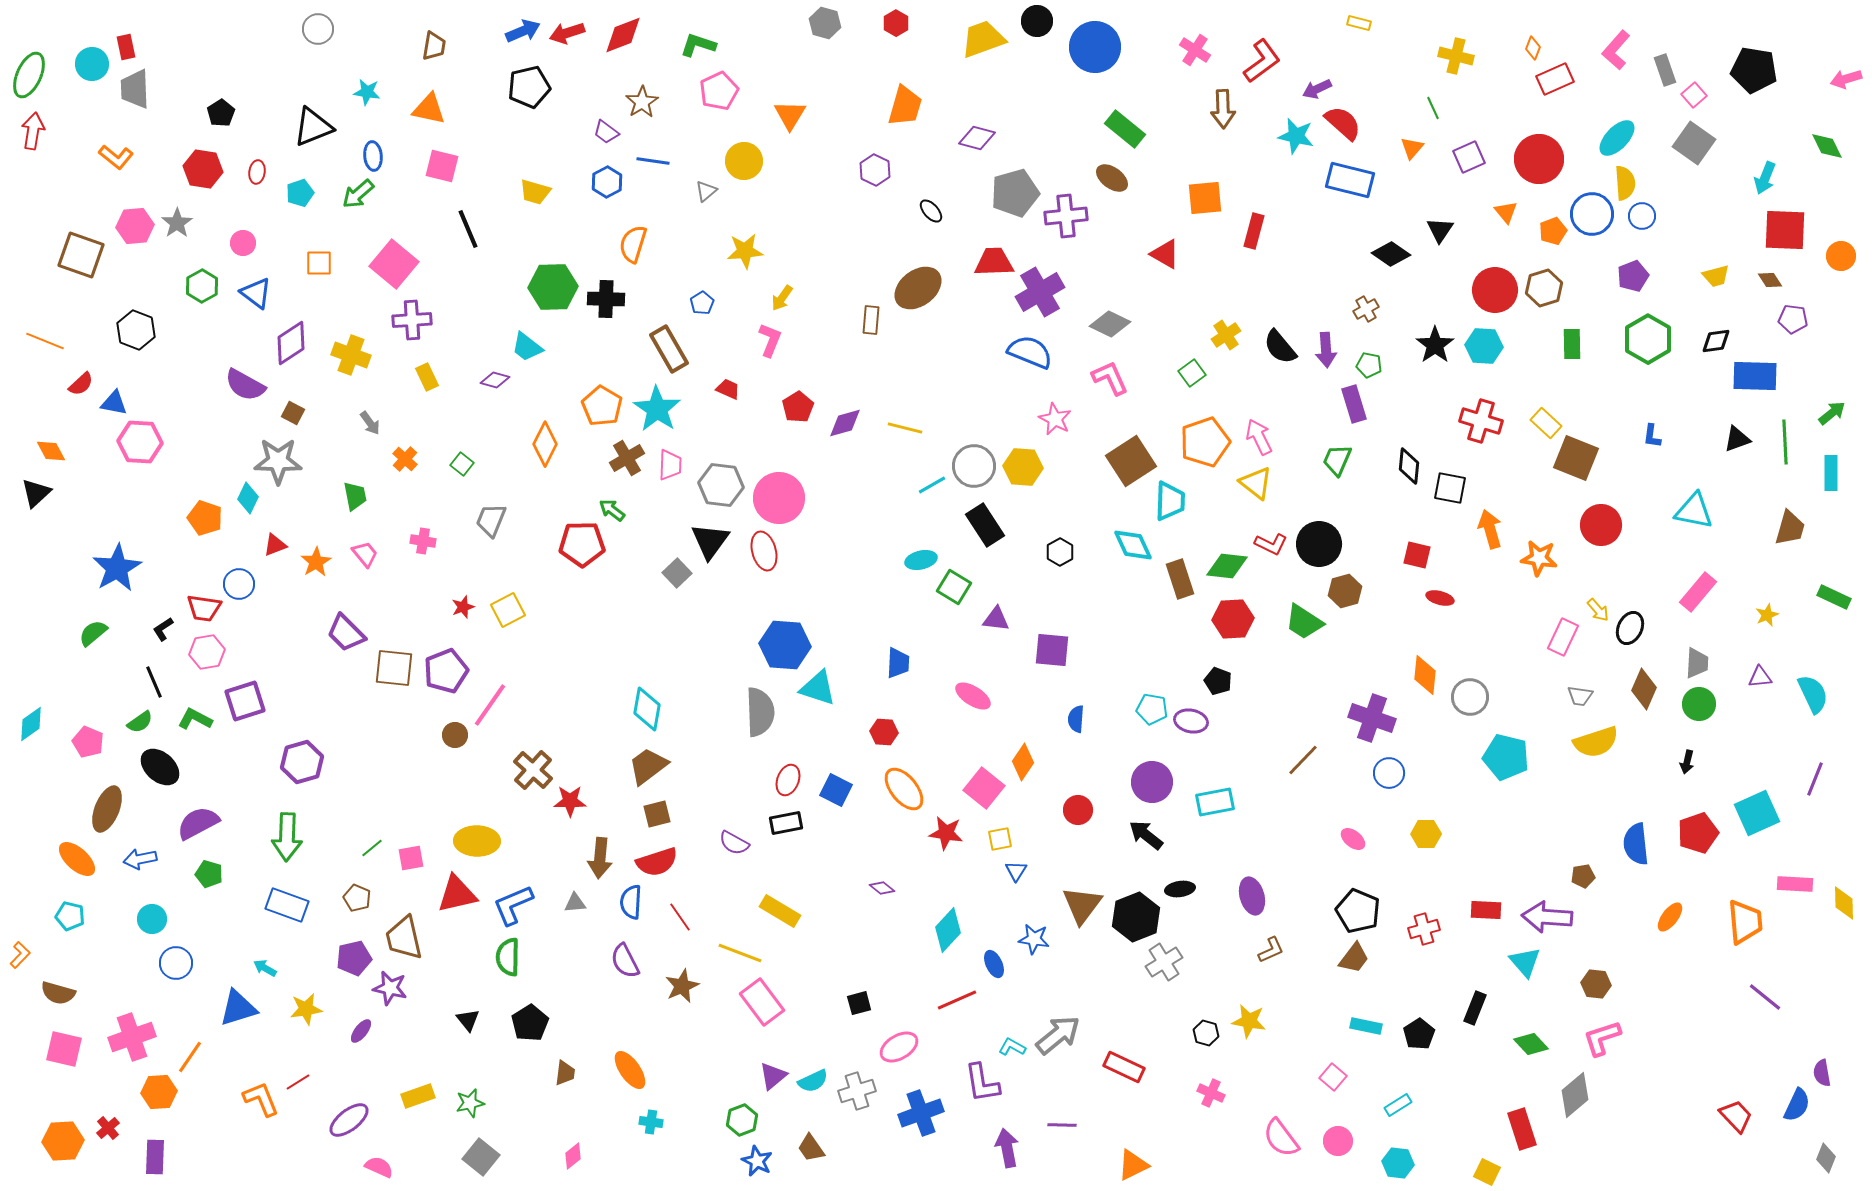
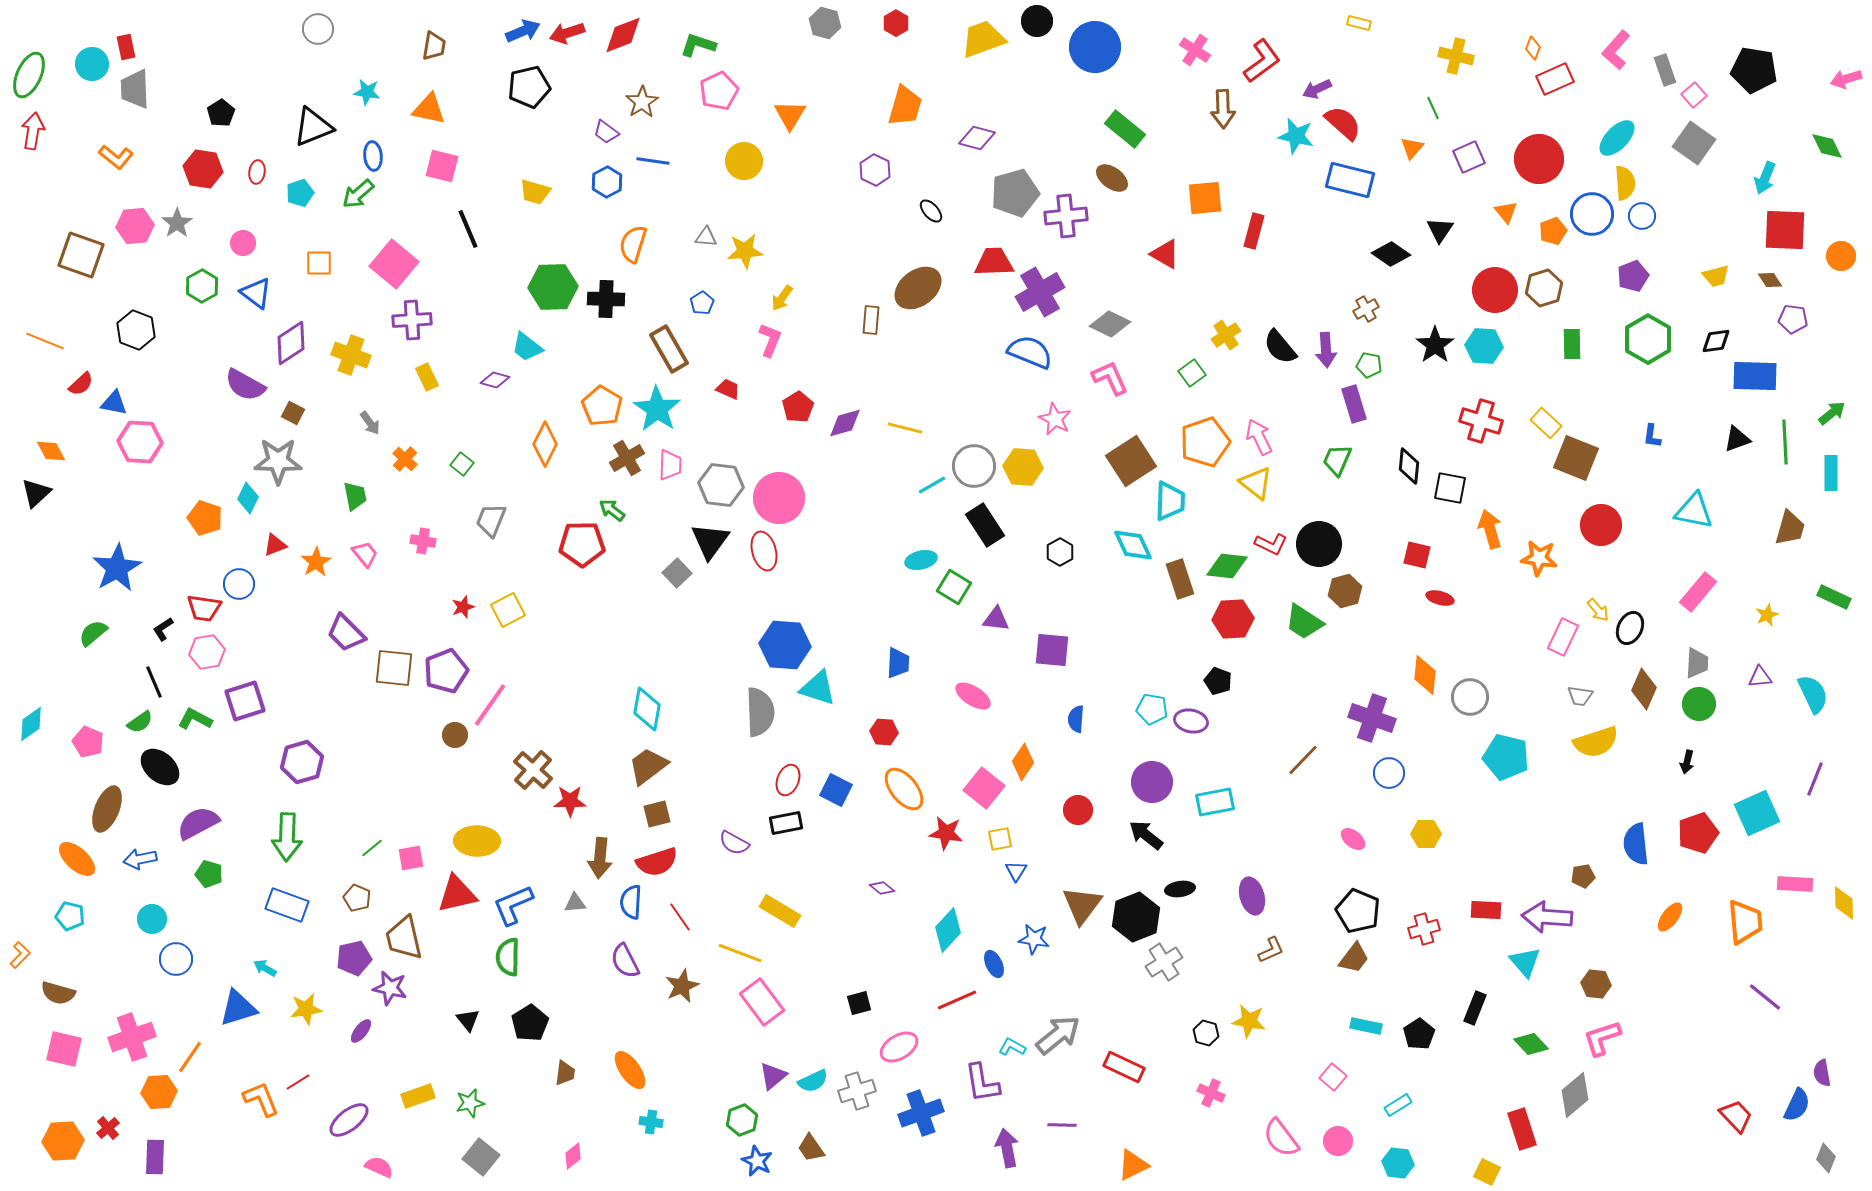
gray triangle at (706, 191): moved 46 px down; rotated 45 degrees clockwise
blue circle at (176, 963): moved 4 px up
